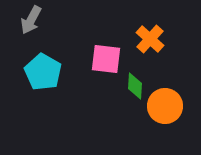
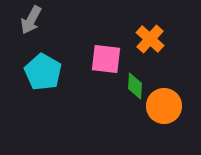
orange circle: moved 1 px left
